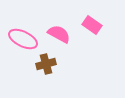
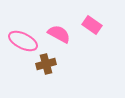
pink ellipse: moved 2 px down
